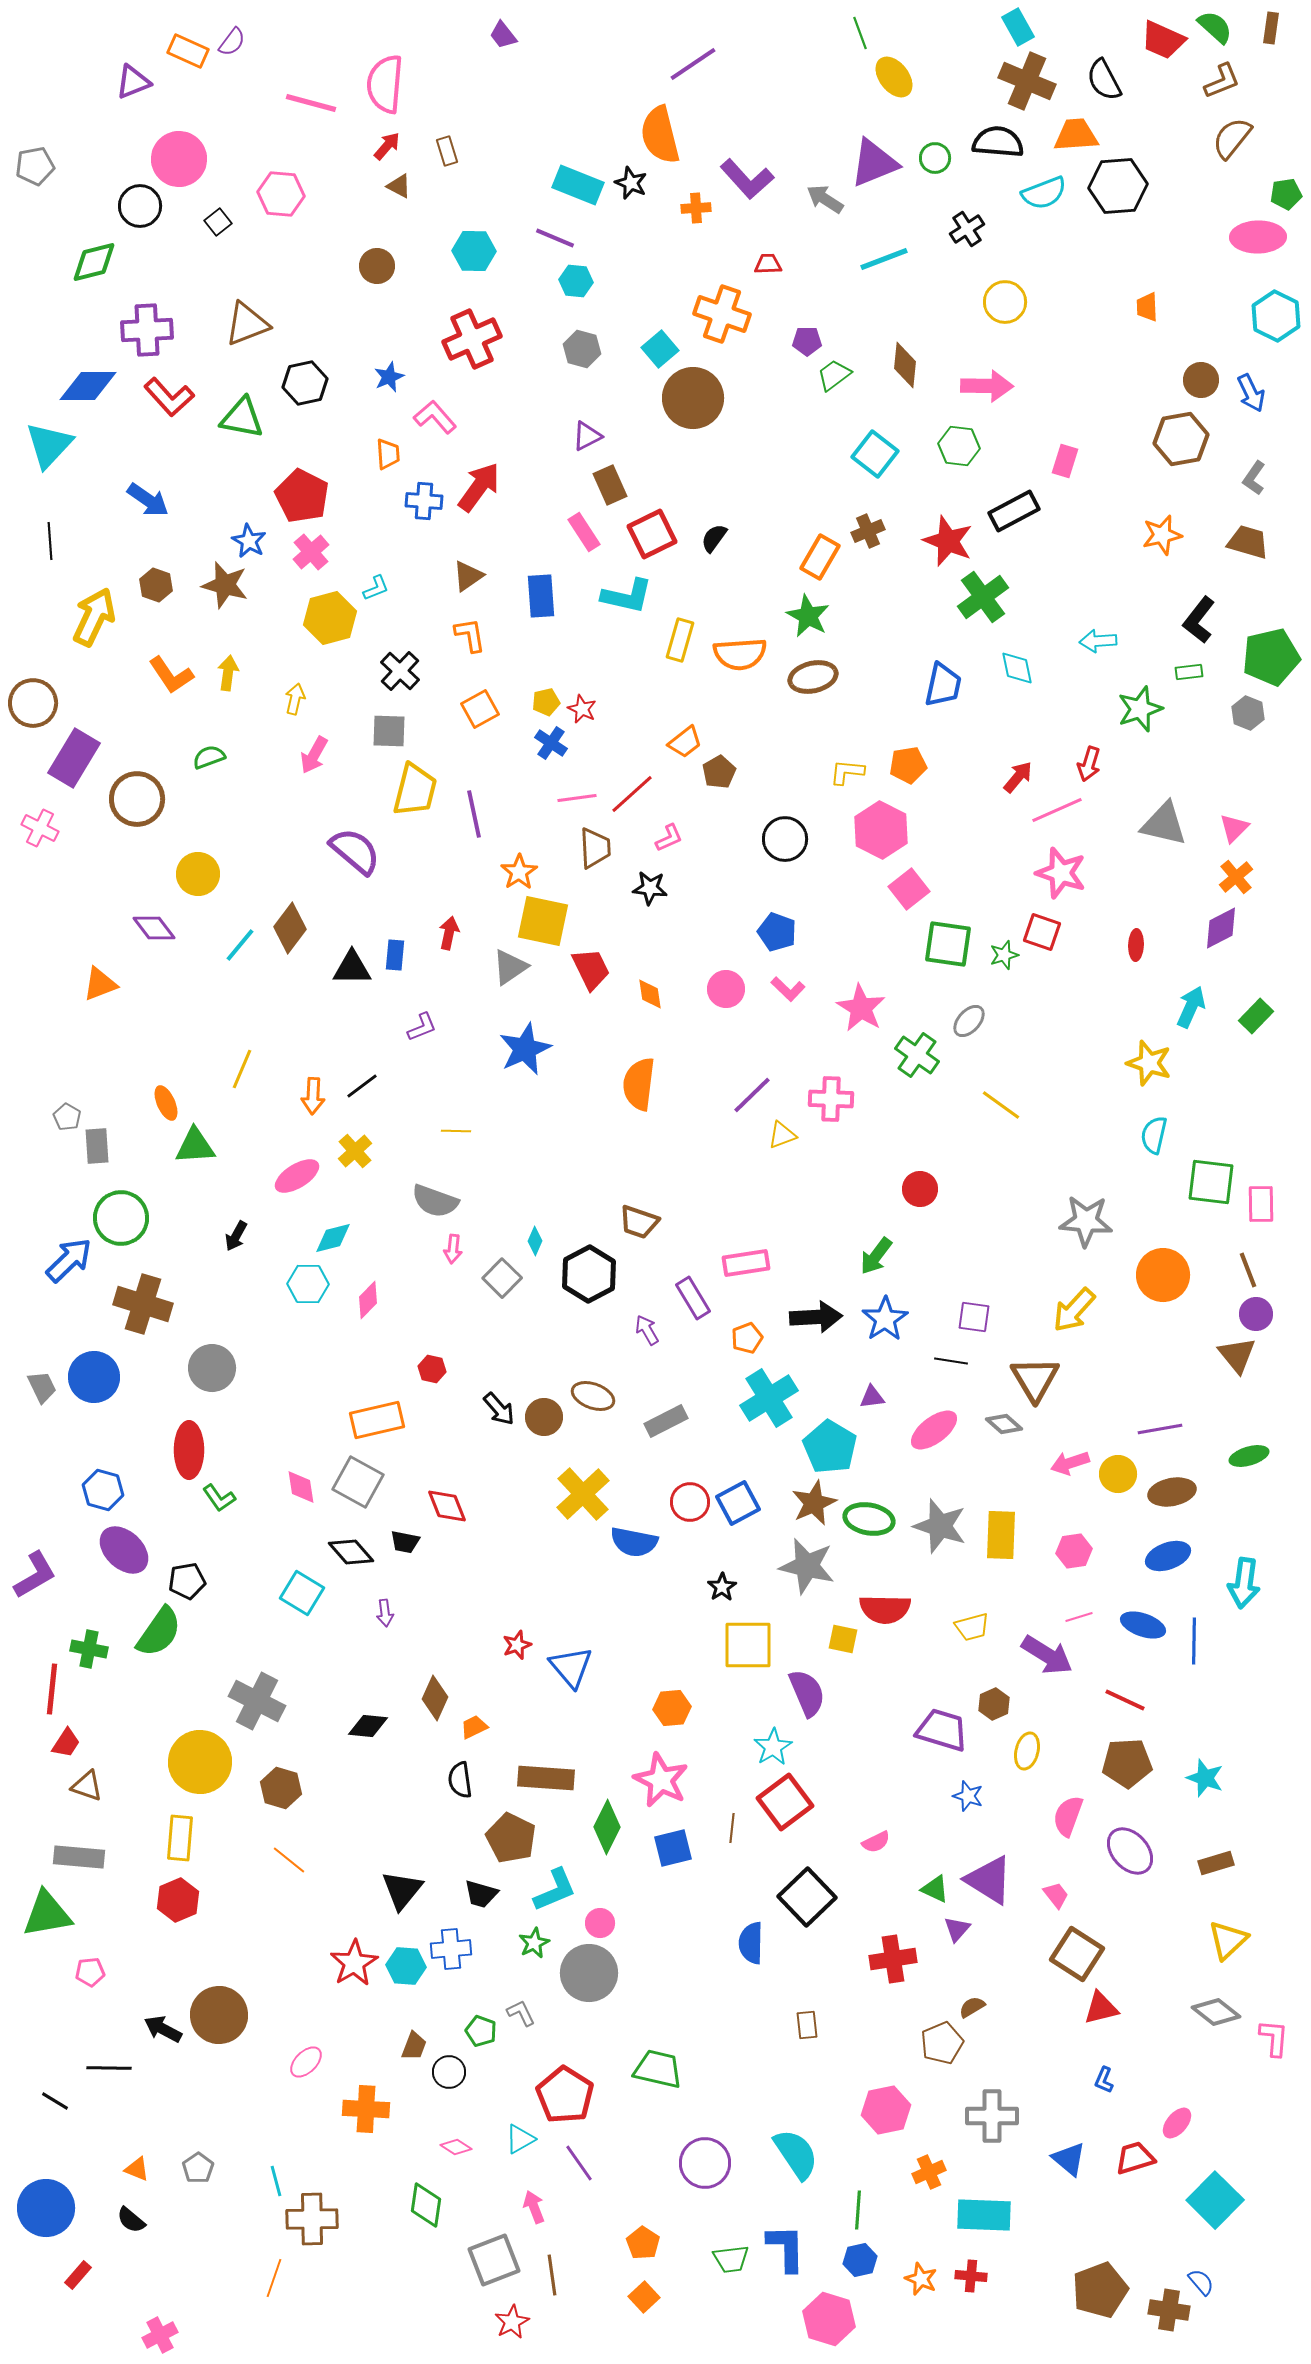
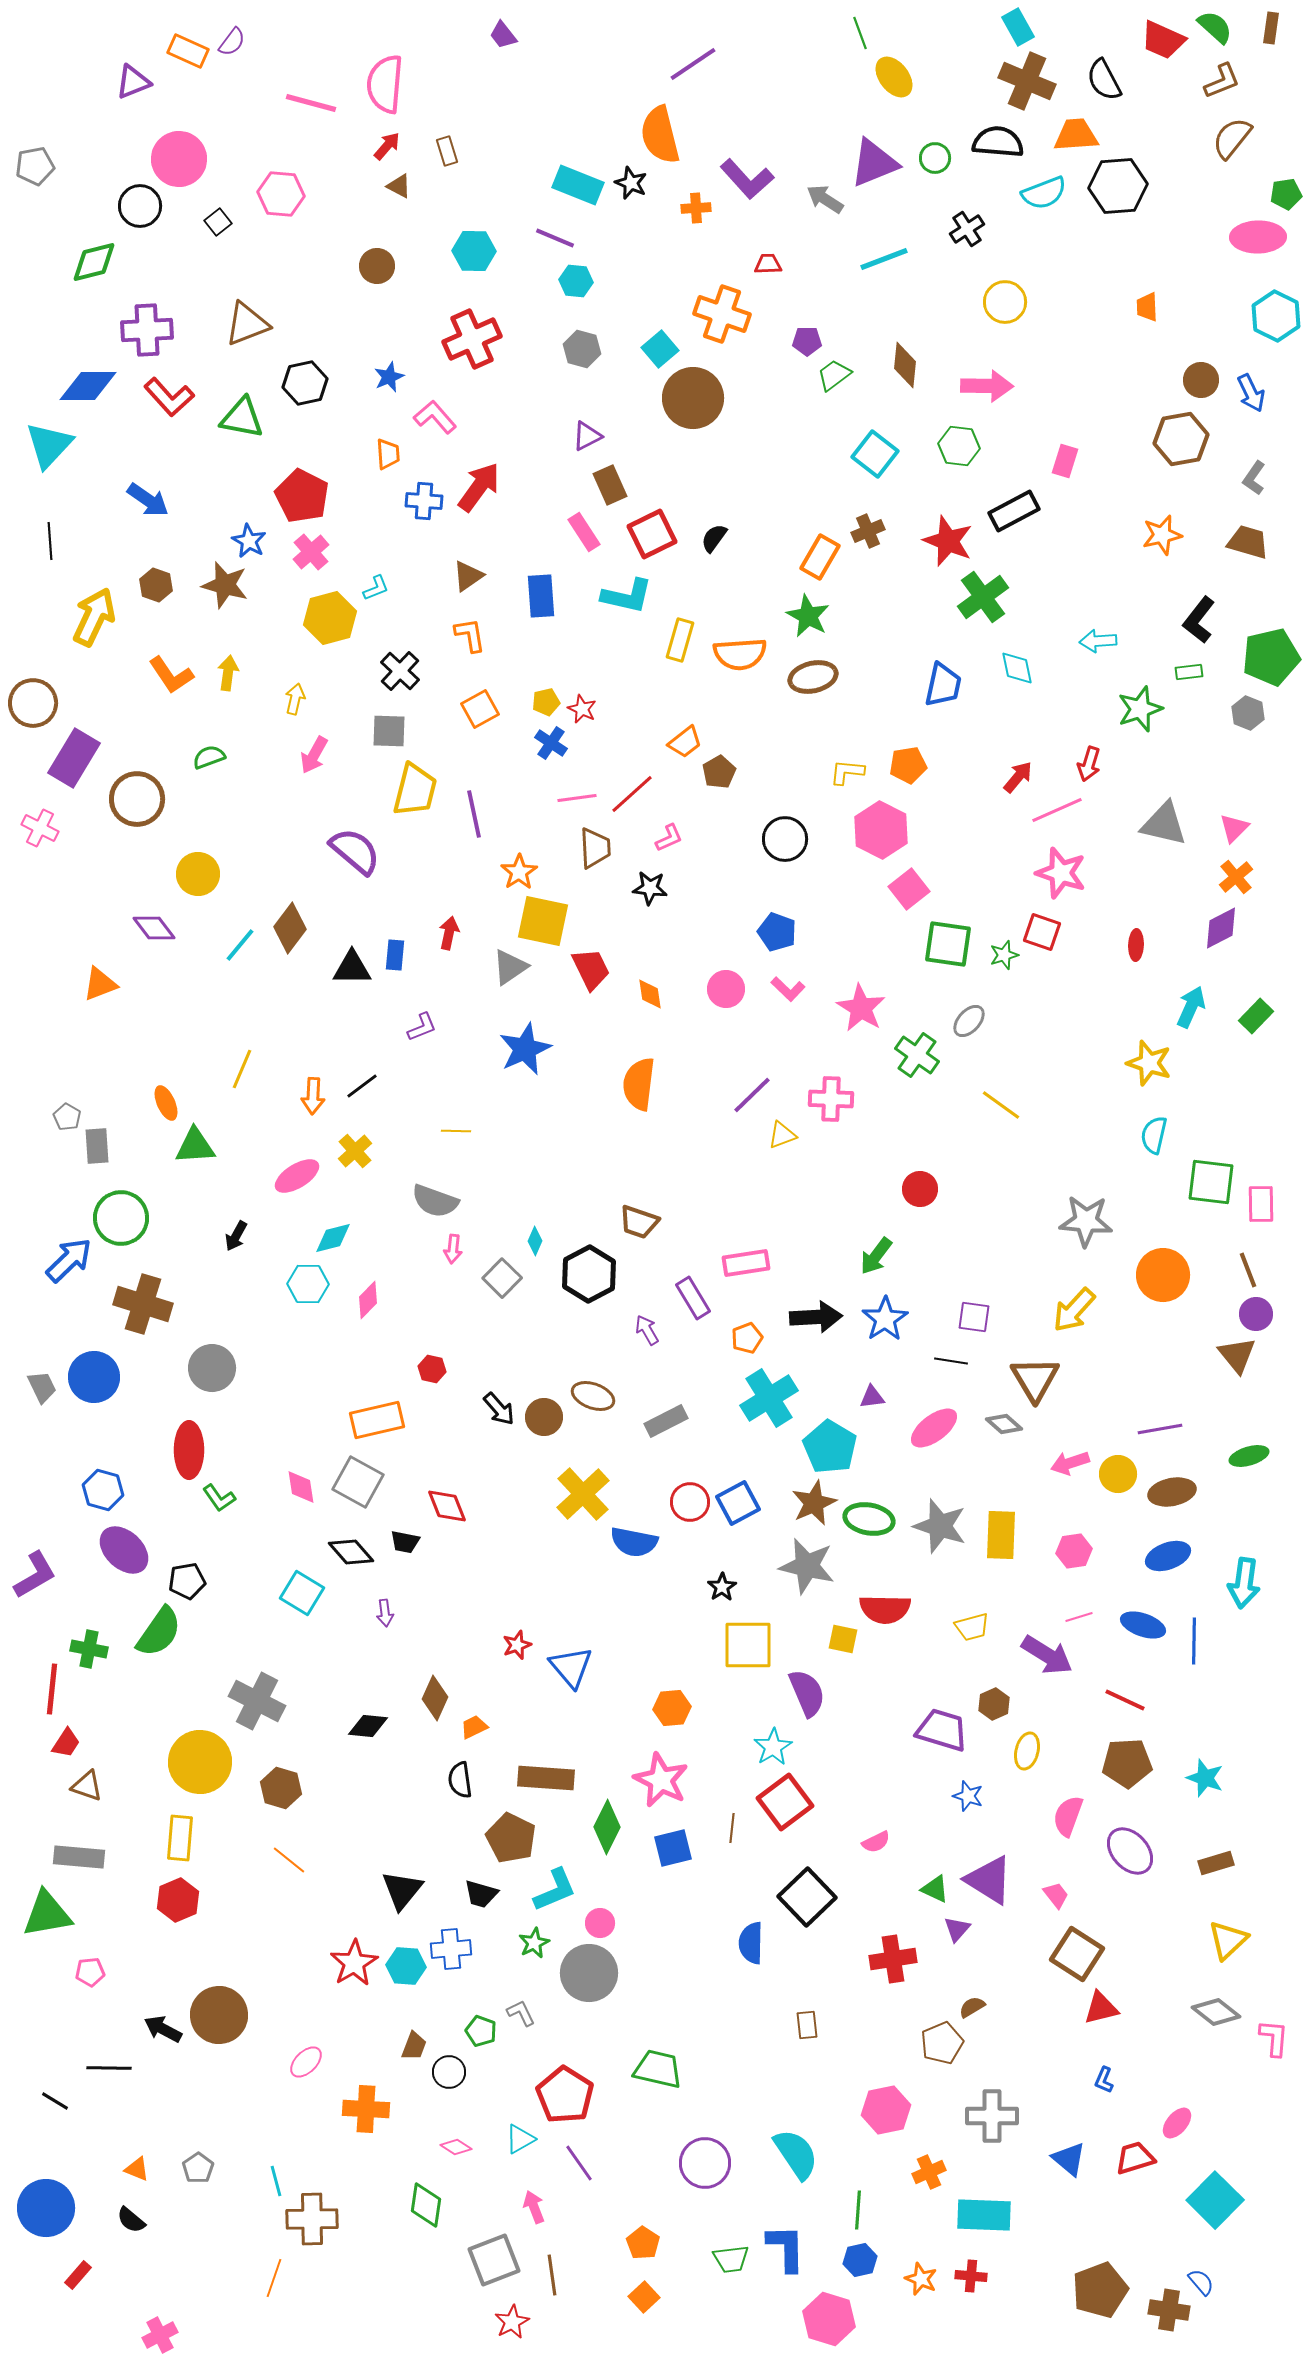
pink ellipse at (934, 1430): moved 2 px up
